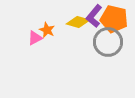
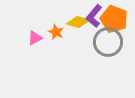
orange pentagon: rotated 8 degrees clockwise
orange star: moved 9 px right, 2 px down
